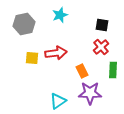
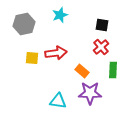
orange rectangle: rotated 24 degrees counterclockwise
cyan triangle: rotated 42 degrees clockwise
